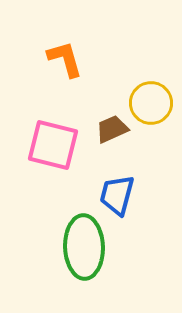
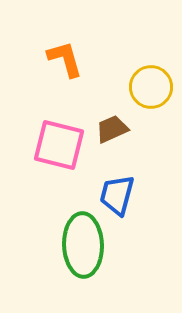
yellow circle: moved 16 px up
pink square: moved 6 px right
green ellipse: moved 1 px left, 2 px up
